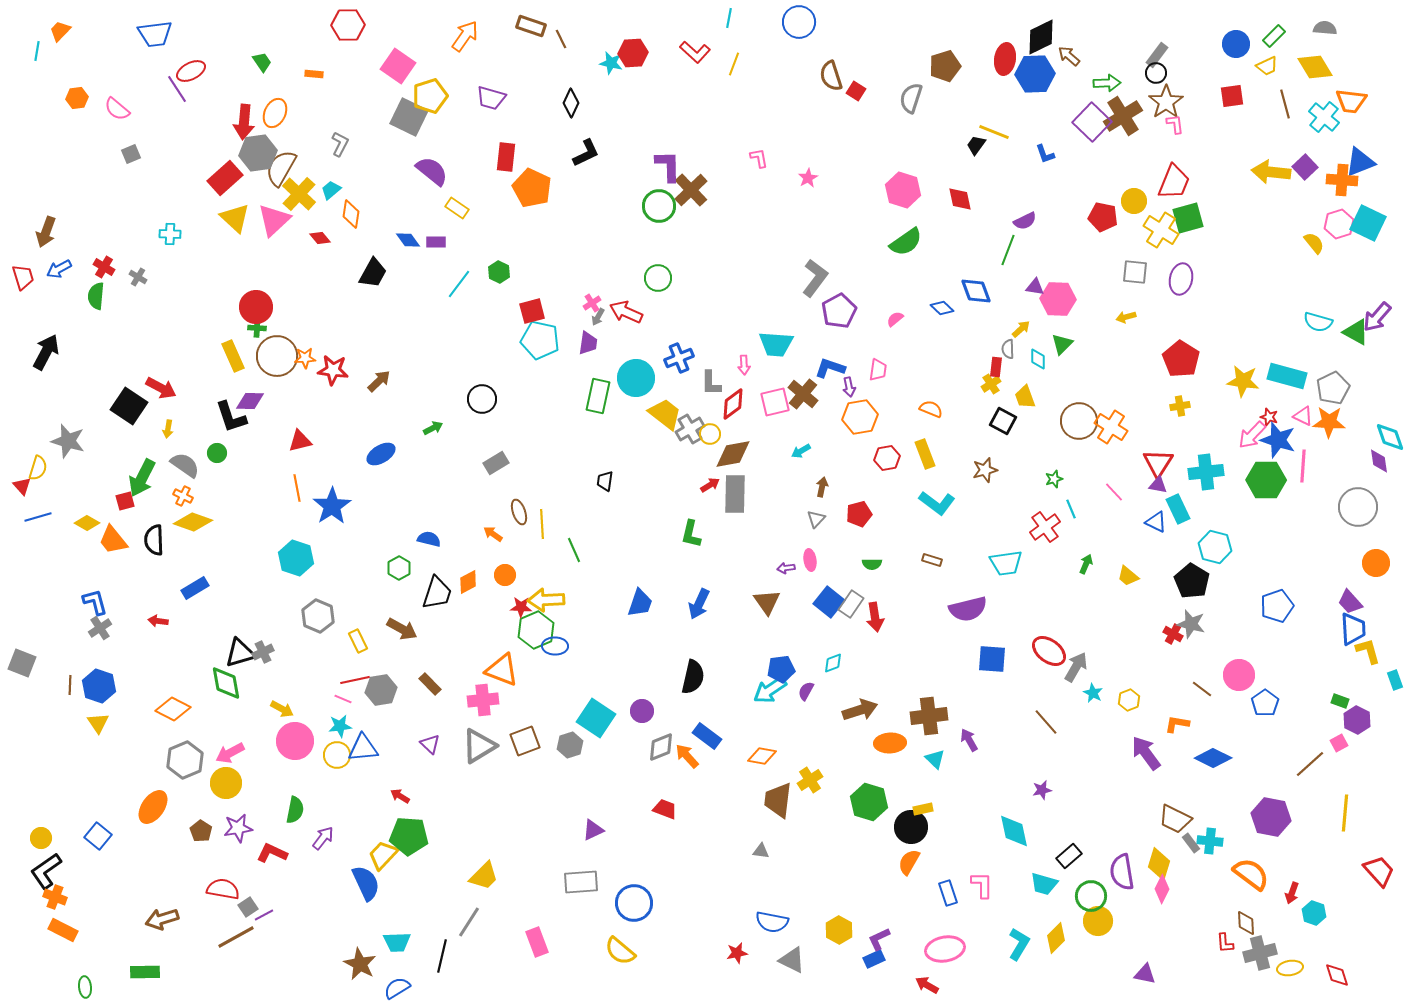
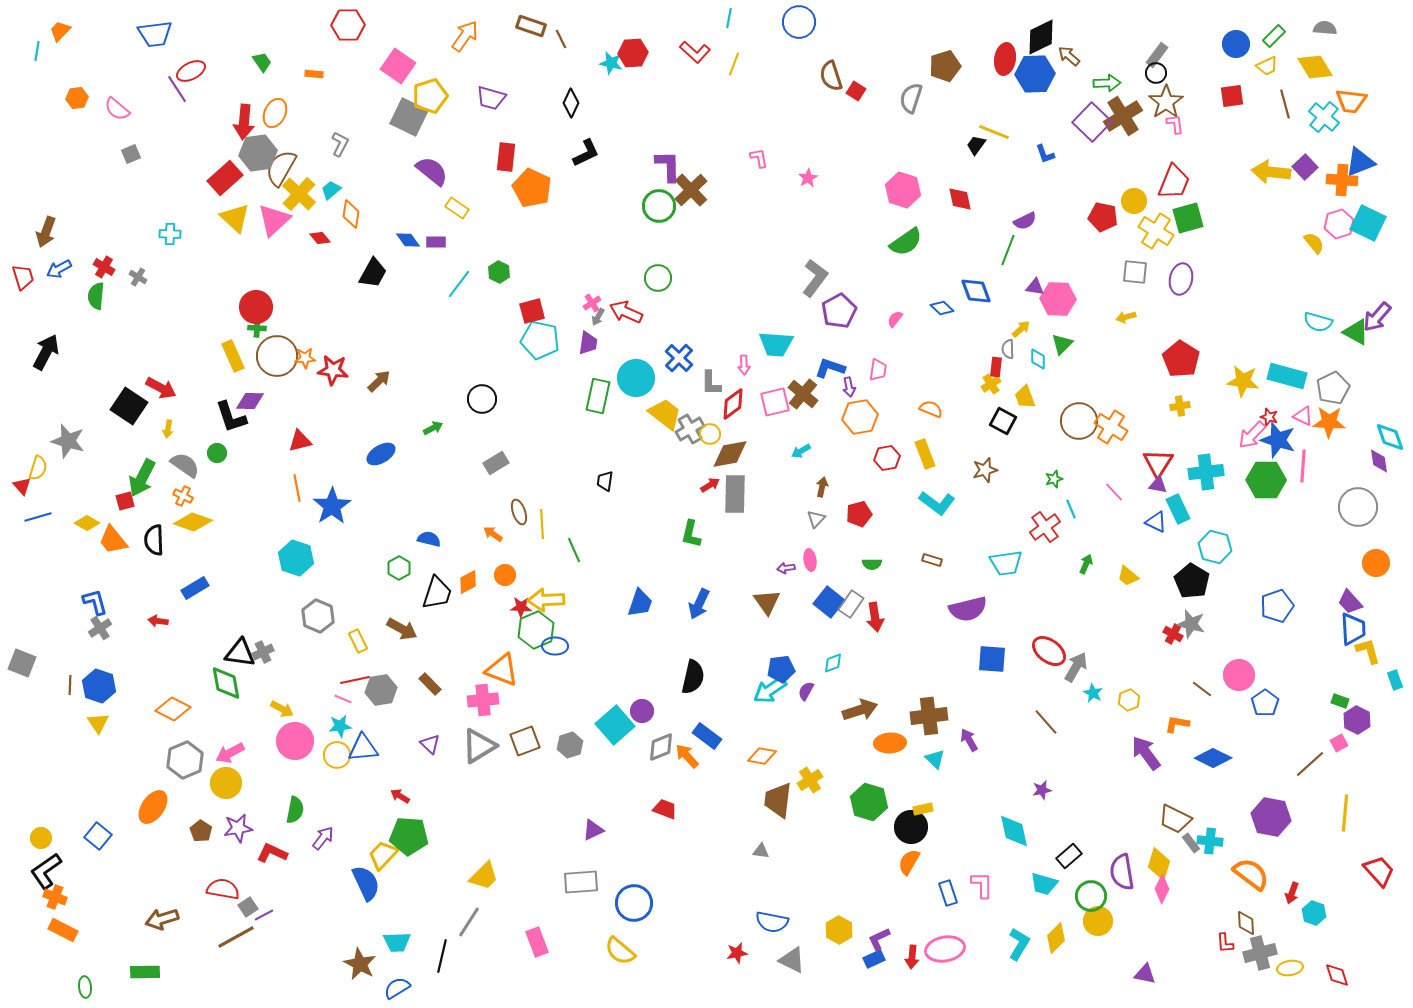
yellow cross at (1161, 230): moved 5 px left, 1 px down
pink semicircle at (895, 319): rotated 12 degrees counterclockwise
blue cross at (679, 358): rotated 24 degrees counterclockwise
brown diamond at (733, 454): moved 3 px left
black triangle at (240, 653): rotated 24 degrees clockwise
cyan square at (596, 718): moved 19 px right, 7 px down; rotated 15 degrees clockwise
red arrow at (927, 985): moved 15 px left, 28 px up; rotated 115 degrees counterclockwise
